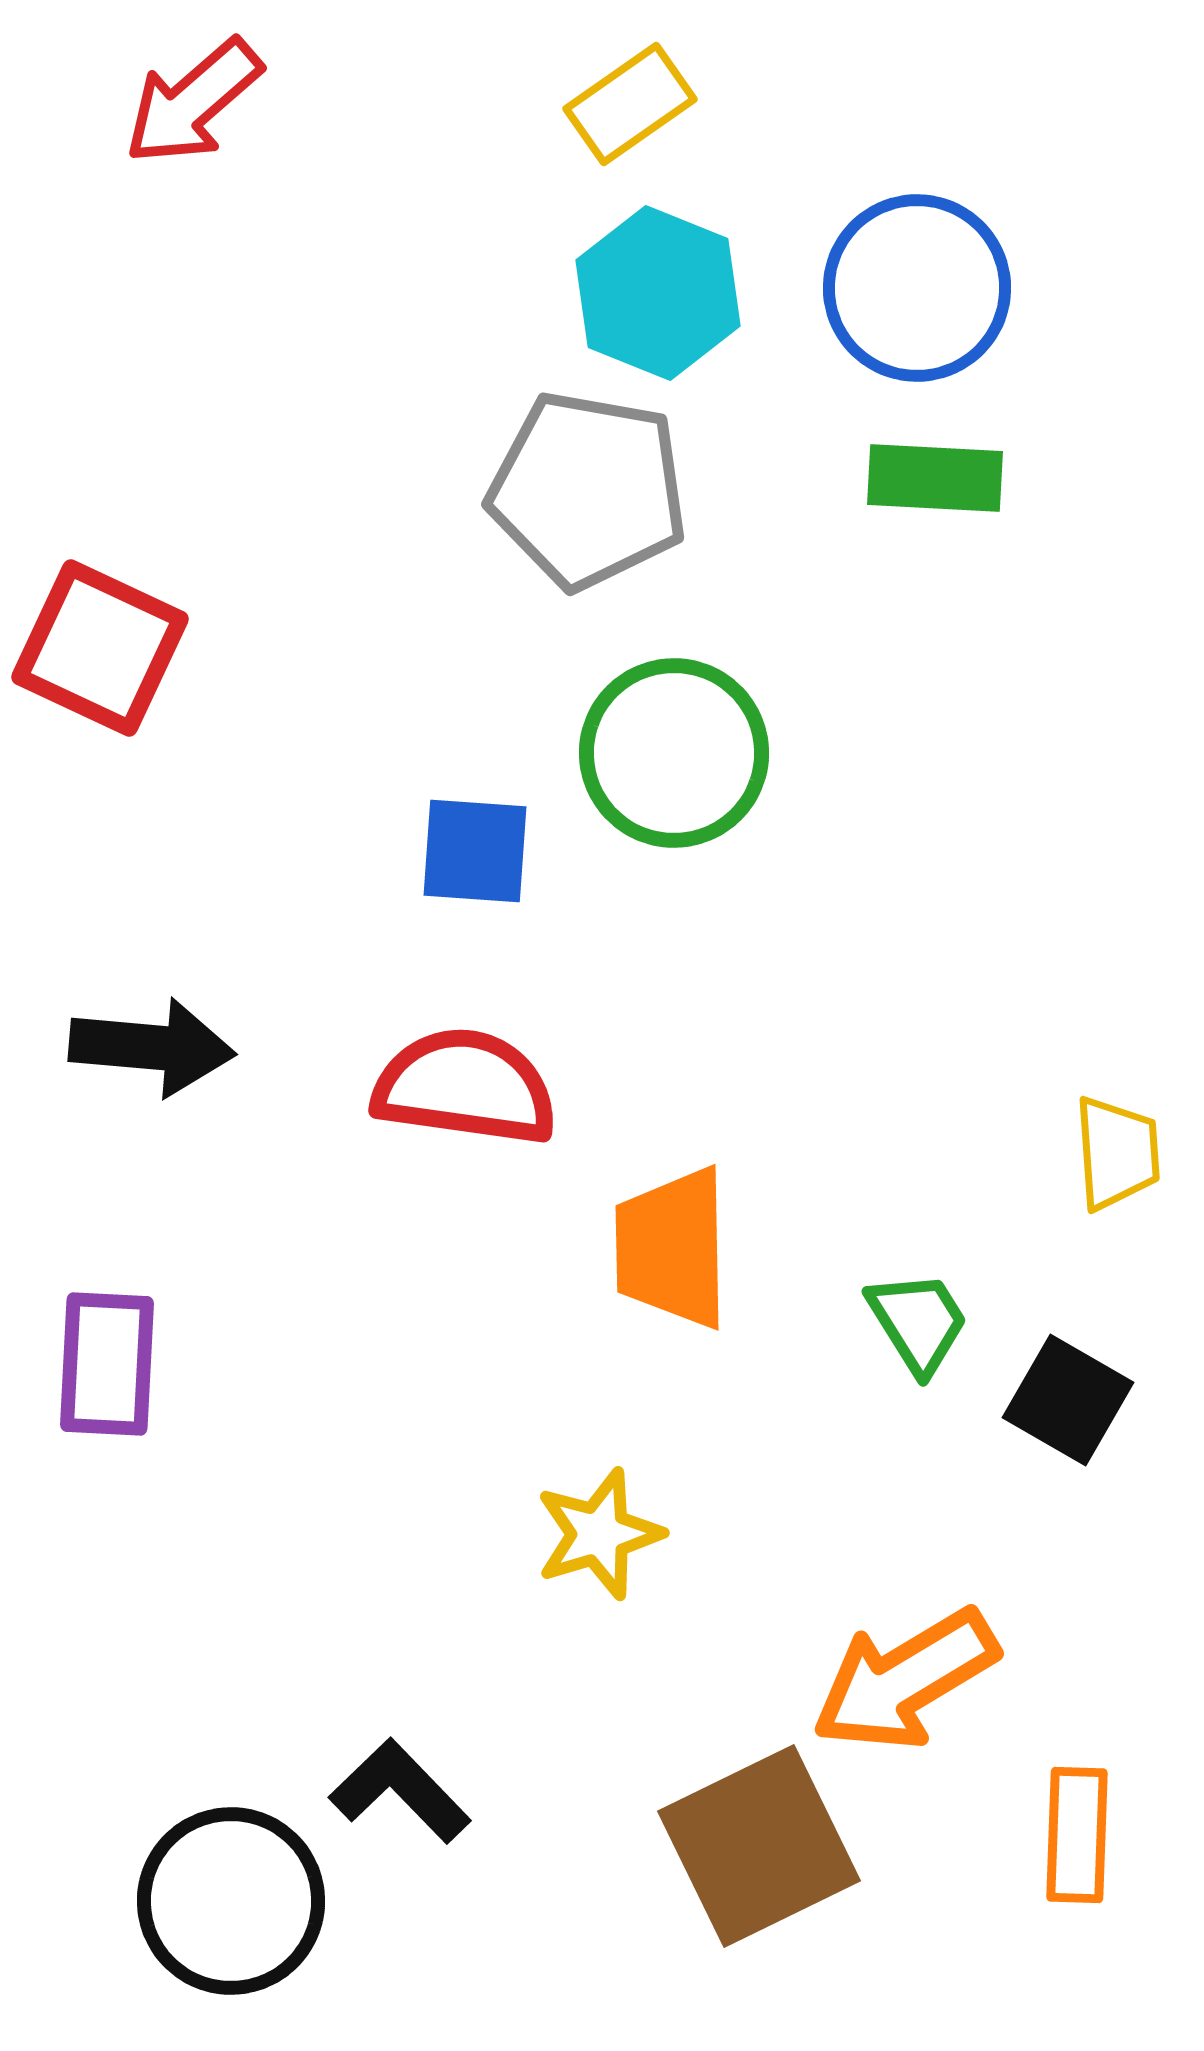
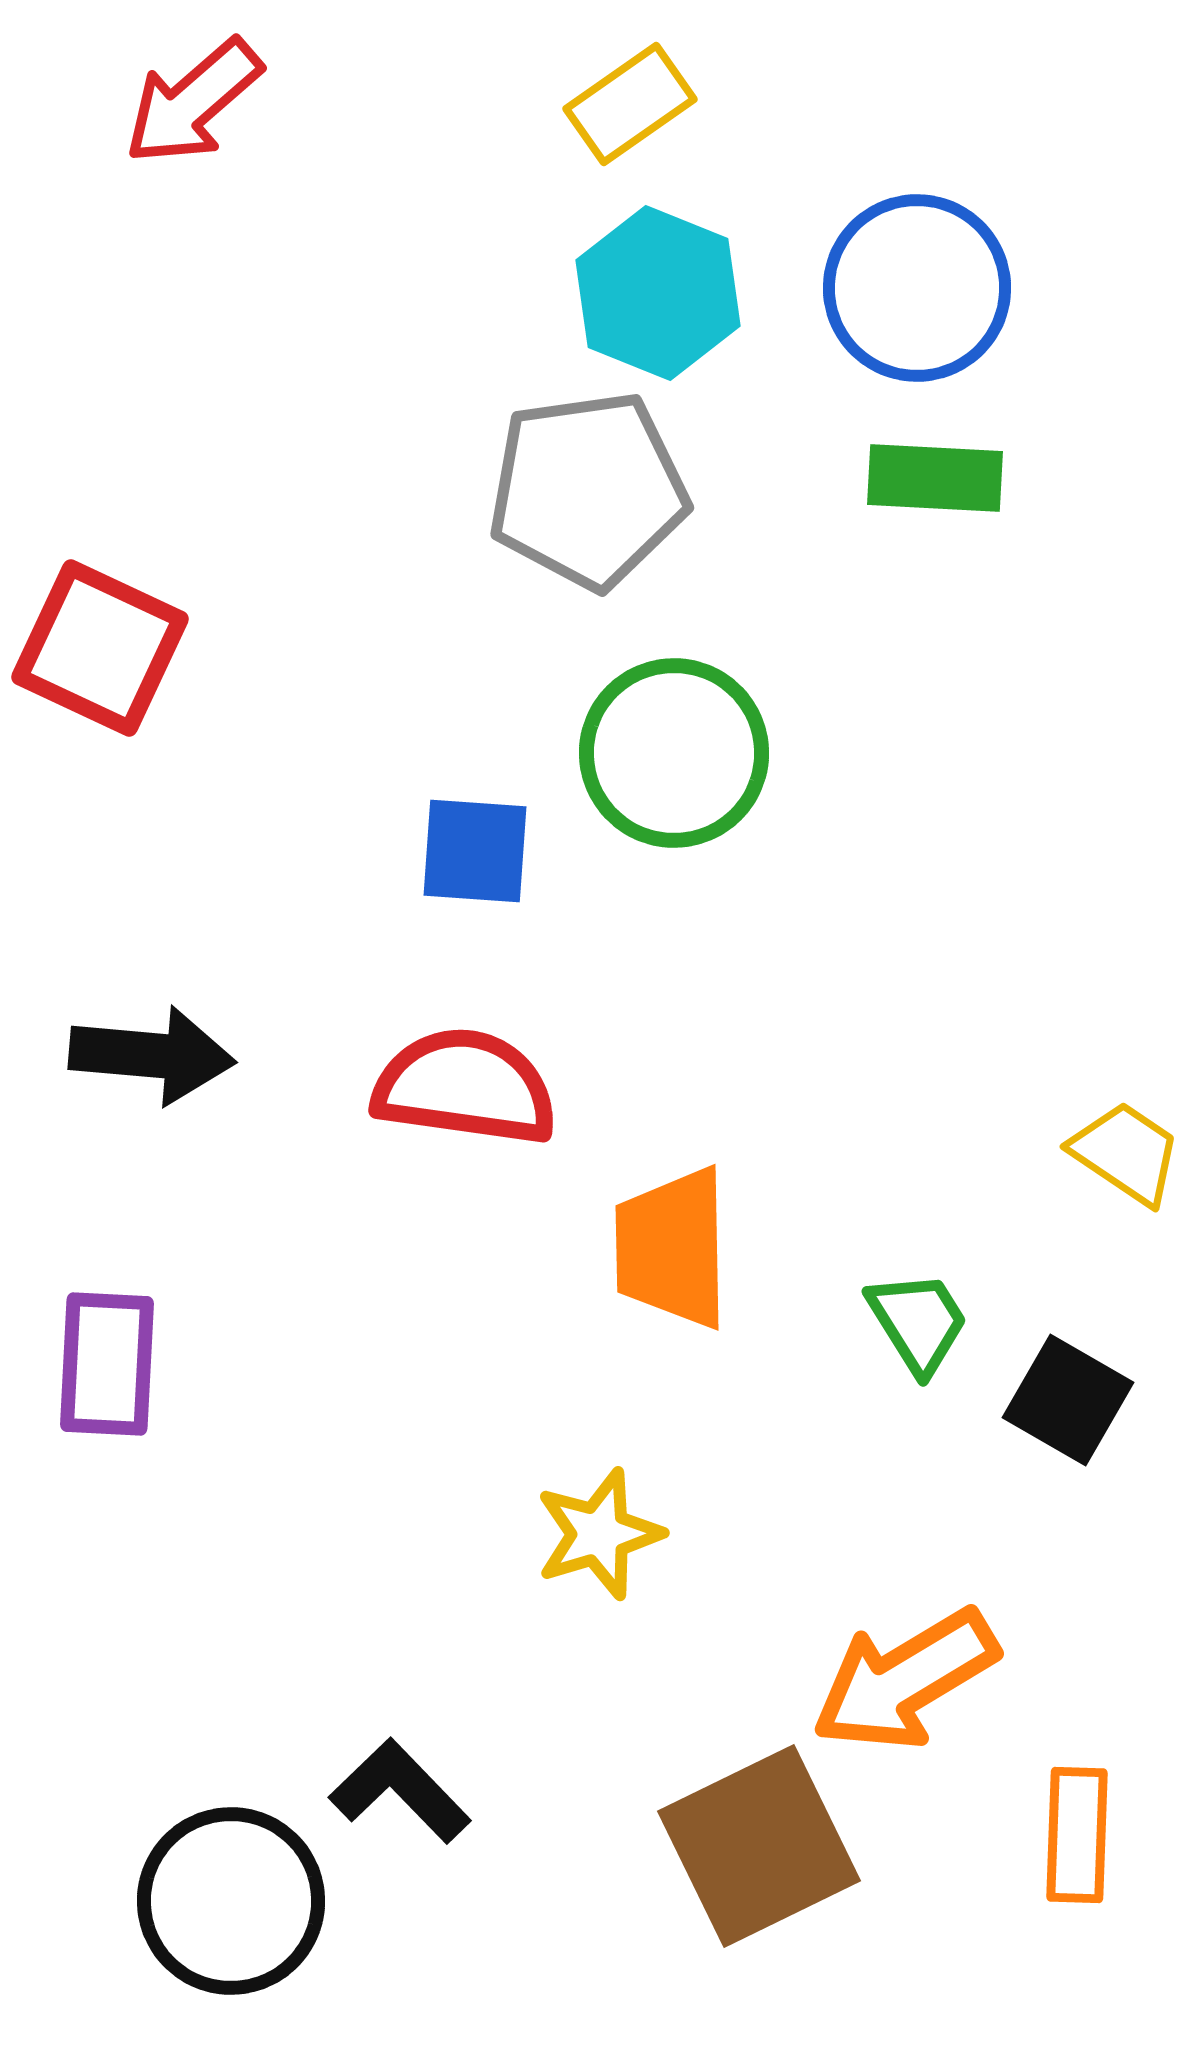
gray pentagon: rotated 18 degrees counterclockwise
black arrow: moved 8 px down
yellow trapezoid: moved 9 px right; rotated 52 degrees counterclockwise
